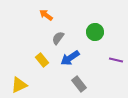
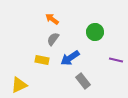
orange arrow: moved 6 px right, 4 px down
gray semicircle: moved 5 px left, 1 px down
yellow rectangle: rotated 40 degrees counterclockwise
gray rectangle: moved 4 px right, 3 px up
